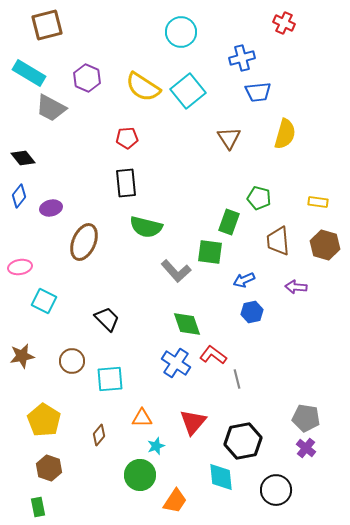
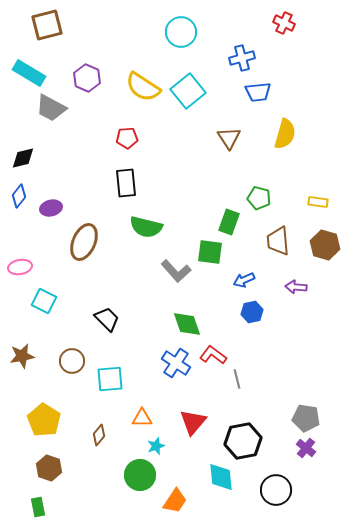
black diamond at (23, 158): rotated 65 degrees counterclockwise
